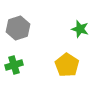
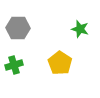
gray hexagon: rotated 20 degrees clockwise
yellow pentagon: moved 7 px left, 2 px up
